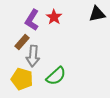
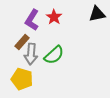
gray arrow: moved 2 px left, 2 px up
green semicircle: moved 2 px left, 21 px up
